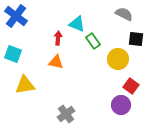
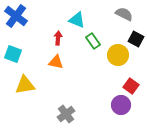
cyan triangle: moved 4 px up
black square: rotated 21 degrees clockwise
yellow circle: moved 4 px up
